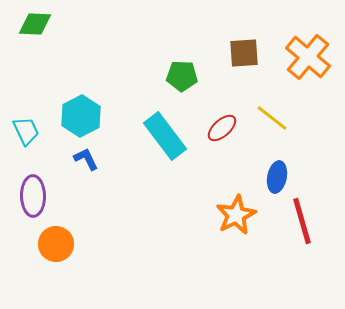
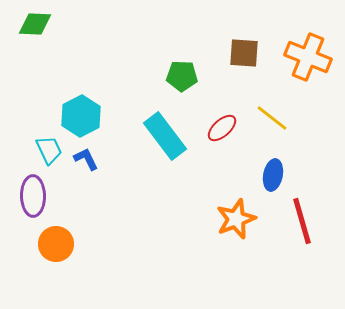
brown square: rotated 8 degrees clockwise
orange cross: rotated 18 degrees counterclockwise
cyan trapezoid: moved 23 px right, 19 px down
blue ellipse: moved 4 px left, 2 px up
orange star: moved 4 px down; rotated 6 degrees clockwise
